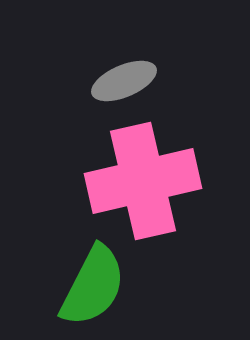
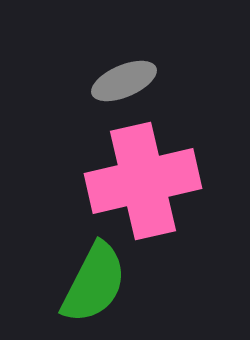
green semicircle: moved 1 px right, 3 px up
